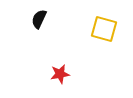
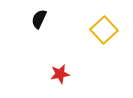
yellow square: moved 1 px down; rotated 32 degrees clockwise
